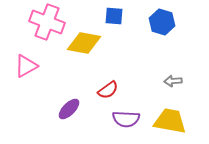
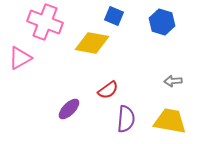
blue square: rotated 18 degrees clockwise
pink cross: moved 2 px left
yellow diamond: moved 8 px right
pink triangle: moved 6 px left, 8 px up
purple semicircle: rotated 88 degrees counterclockwise
